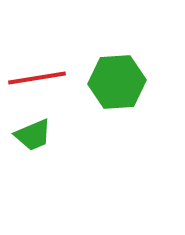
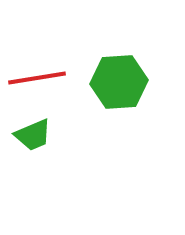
green hexagon: moved 2 px right
